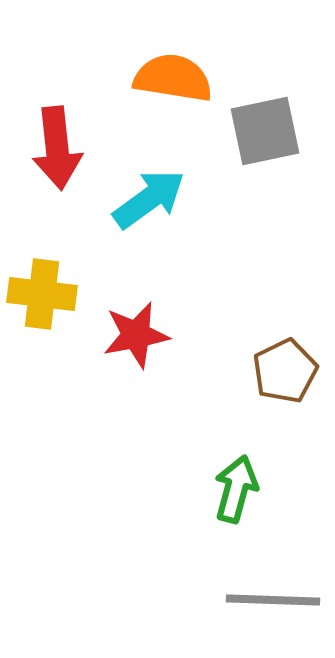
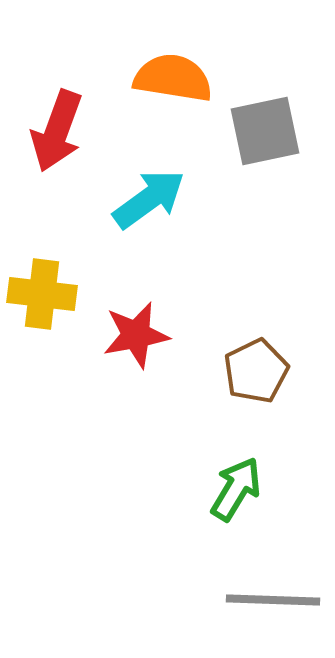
red arrow: moved 17 px up; rotated 26 degrees clockwise
brown pentagon: moved 29 px left
green arrow: rotated 16 degrees clockwise
